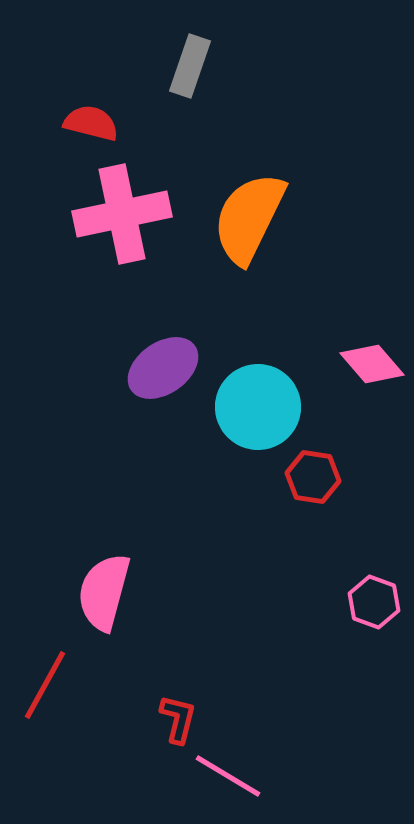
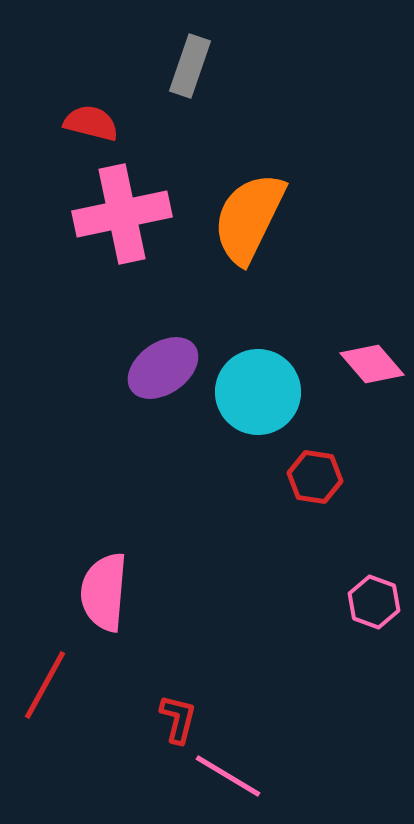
cyan circle: moved 15 px up
red hexagon: moved 2 px right
pink semicircle: rotated 10 degrees counterclockwise
